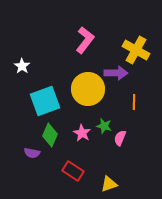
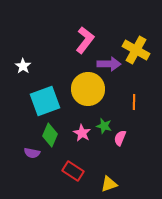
white star: moved 1 px right
purple arrow: moved 7 px left, 9 px up
